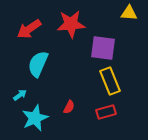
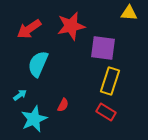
red star: moved 2 px down; rotated 8 degrees counterclockwise
yellow rectangle: rotated 40 degrees clockwise
red semicircle: moved 6 px left, 2 px up
red rectangle: rotated 48 degrees clockwise
cyan star: moved 1 px left, 1 px down
